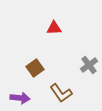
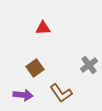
red triangle: moved 11 px left
purple arrow: moved 3 px right, 3 px up
